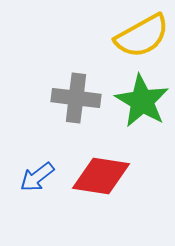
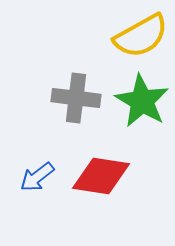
yellow semicircle: moved 1 px left
